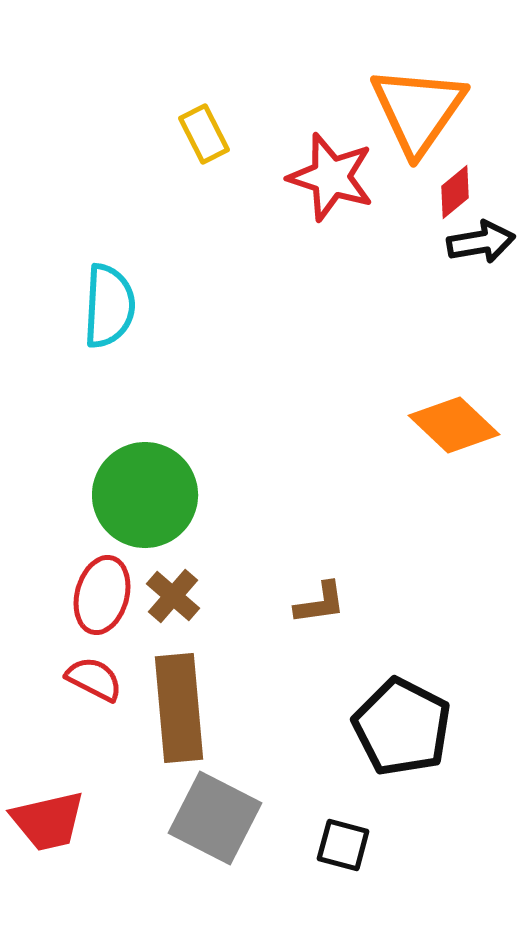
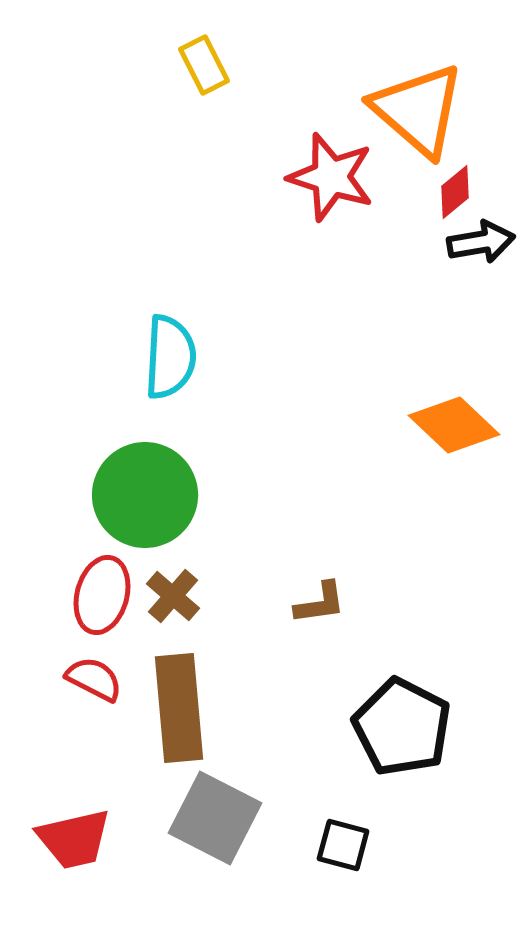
orange triangle: rotated 24 degrees counterclockwise
yellow rectangle: moved 69 px up
cyan semicircle: moved 61 px right, 51 px down
red trapezoid: moved 26 px right, 18 px down
